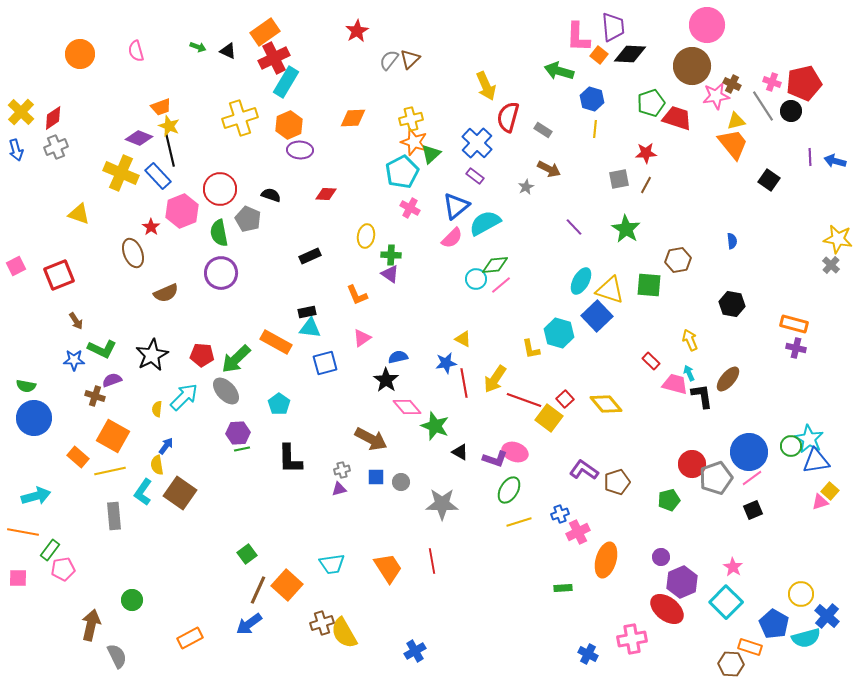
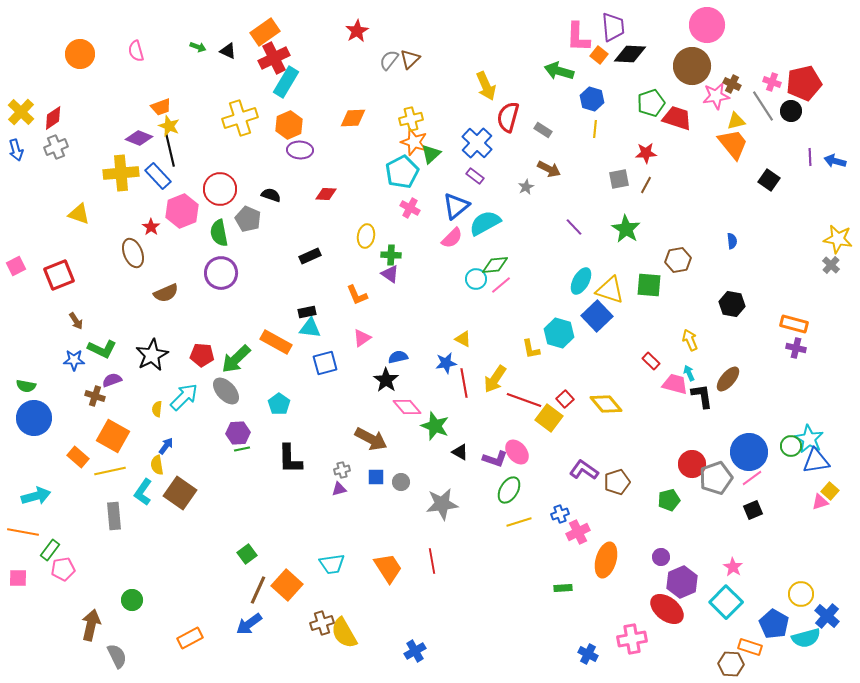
yellow cross at (121, 173): rotated 28 degrees counterclockwise
pink ellipse at (515, 452): moved 2 px right; rotated 30 degrees clockwise
gray star at (442, 504): rotated 8 degrees counterclockwise
